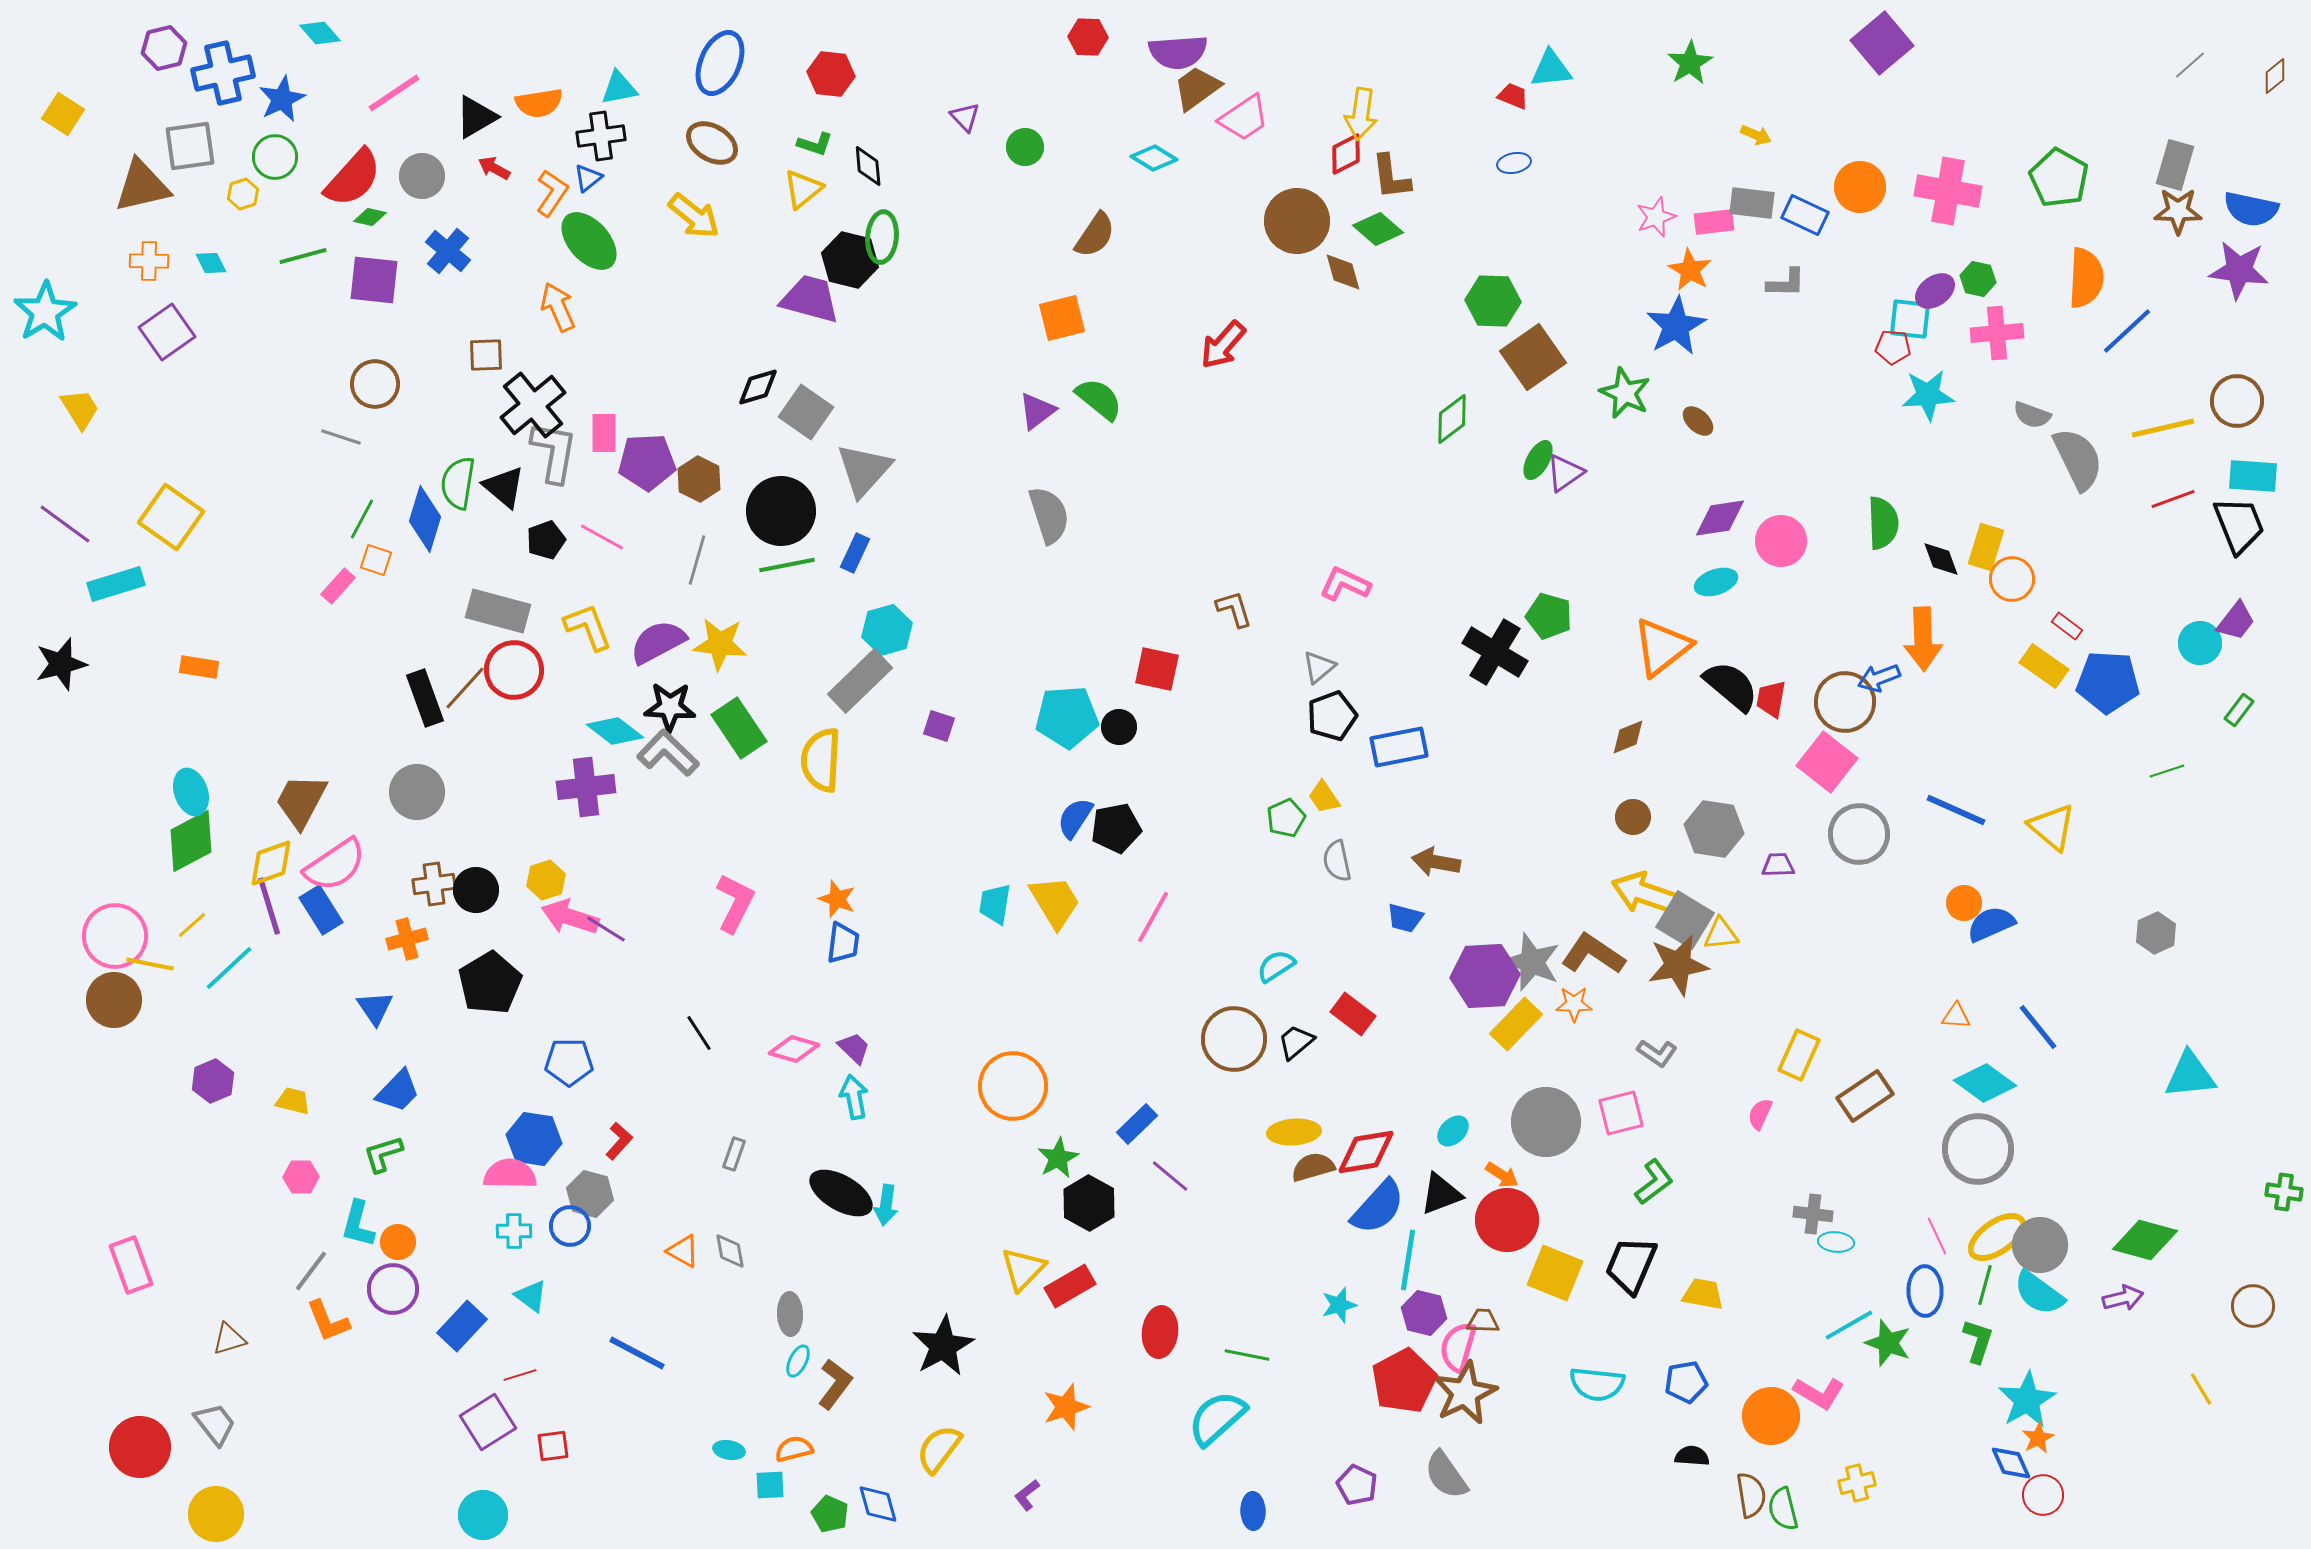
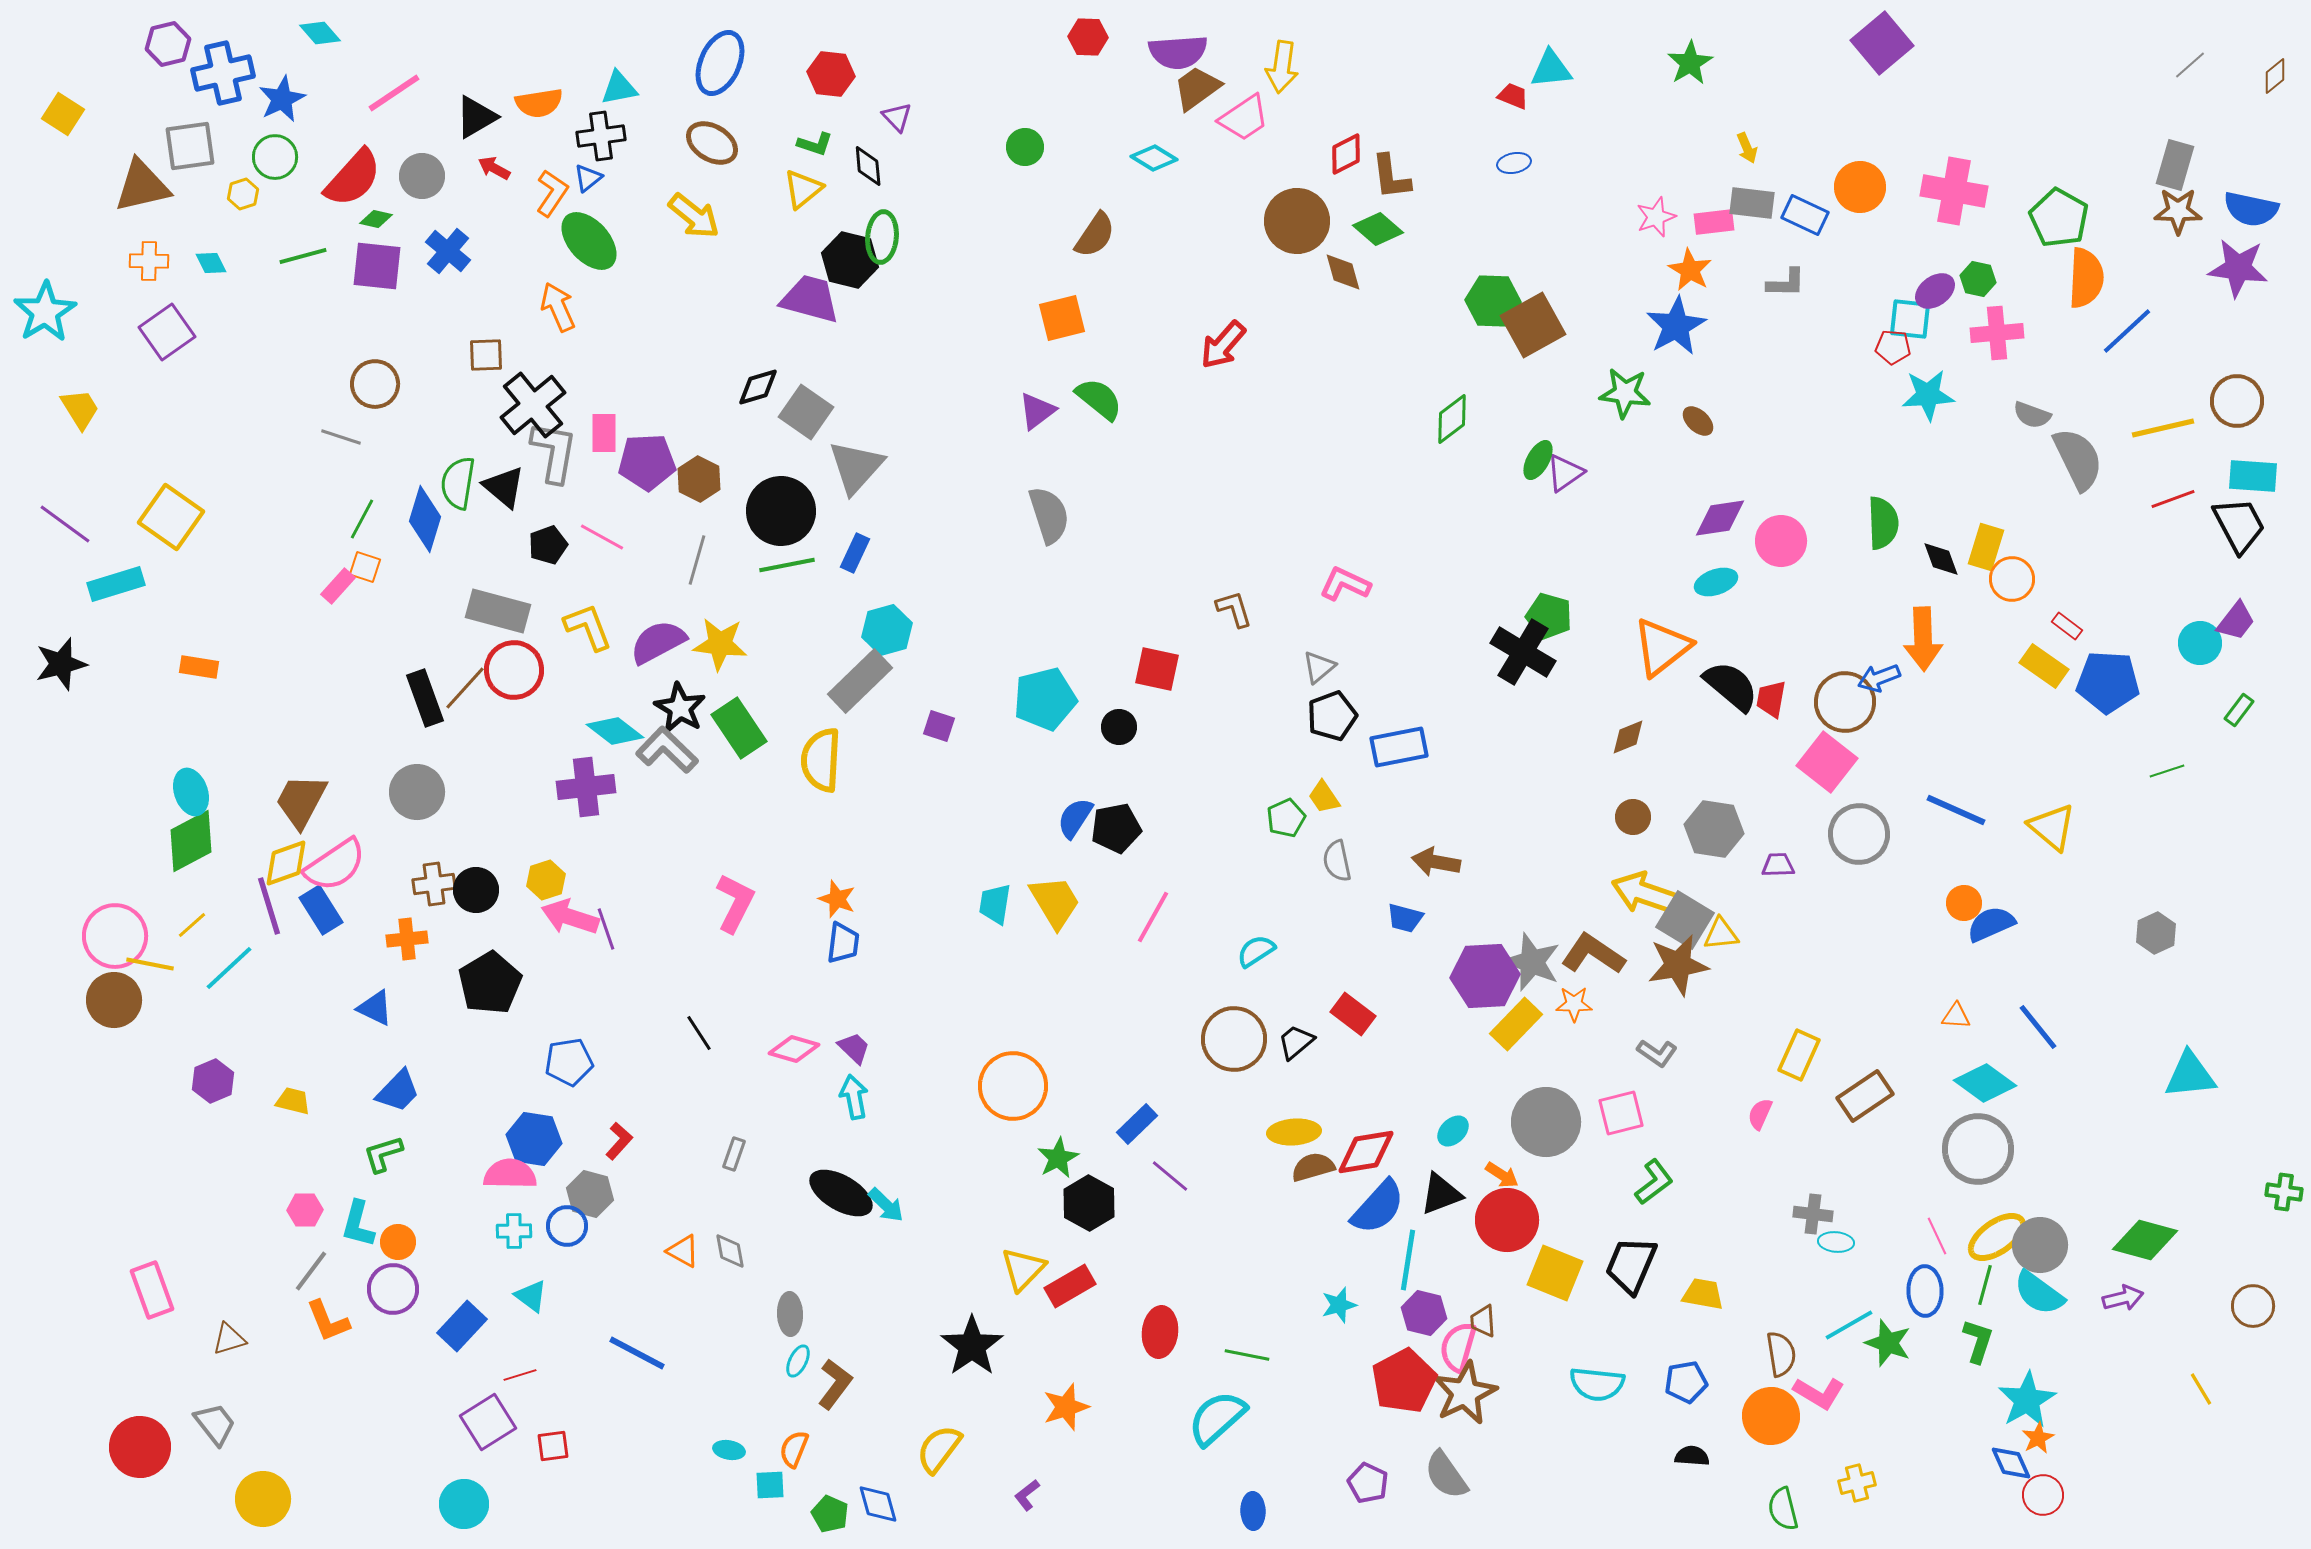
purple hexagon at (164, 48): moved 4 px right, 4 px up
yellow arrow at (1361, 114): moved 79 px left, 47 px up
purple triangle at (965, 117): moved 68 px left
yellow arrow at (1756, 135): moved 9 px left, 13 px down; rotated 44 degrees clockwise
green pentagon at (2059, 178): moved 40 px down
pink cross at (1948, 191): moved 6 px right
green diamond at (370, 217): moved 6 px right, 2 px down
purple star at (2239, 270): moved 1 px left, 2 px up
purple square at (374, 280): moved 3 px right, 14 px up
brown square at (1533, 357): moved 32 px up; rotated 6 degrees clockwise
green star at (1625, 393): rotated 18 degrees counterclockwise
gray triangle at (864, 470): moved 8 px left, 3 px up
black trapezoid at (2239, 525): rotated 6 degrees counterclockwise
black pentagon at (546, 540): moved 2 px right, 5 px down
orange square at (376, 560): moved 11 px left, 7 px down
black cross at (1495, 652): moved 28 px right
black star at (670, 707): moved 10 px right, 1 px down; rotated 27 degrees clockwise
cyan pentagon at (1067, 717): moved 22 px left, 18 px up; rotated 10 degrees counterclockwise
gray L-shape at (668, 753): moved 1 px left, 3 px up
yellow diamond at (271, 863): moved 15 px right
purple line at (606, 929): rotated 39 degrees clockwise
orange cross at (407, 939): rotated 9 degrees clockwise
cyan semicircle at (1276, 966): moved 20 px left, 15 px up
blue triangle at (375, 1008): rotated 30 degrees counterclockwise
blue pentagon at (569, 1062): rotated 9 degrees counterclockwise
pink hexagon at (301, 1177): moved 4 px right, 33 px down
cyan arrow at (886, 1205): rotated 54 degrees counterclockwise
blue circle at (570, 1226): moved 3 px left
pink rectangle at (131, 1265): moved 21 px right, 25 px down
brown trapezoid at (1483, 1321): rotated 96 degrees counterclockwise
black star at (943, 1346): moved 29 px right; rotated 6 degrees counterclockwise
orange semicircle at (794, 1449): rotated 54 degrees counterclockwise
purple pentagon at (1357, 1485): moved 11 px right, 2 px up
brown semicircle at (1751, 1495): moved 30 px right, 141 px up
yellow circle at (216, 1514): moved 47 px right, 15 px up
cyan circle at (483, 1515): moved 19 px left, 11 px up
